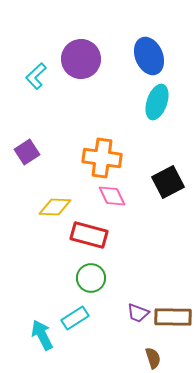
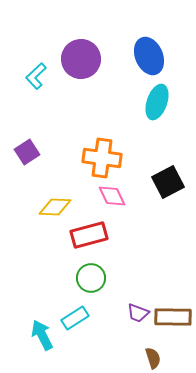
red rectangle: rotated 30 degrees counterclockwise
